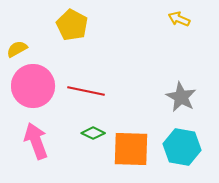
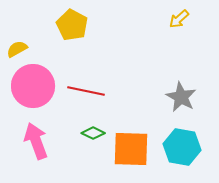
yellow arrow: rotated 65 degrees counterclockwise
